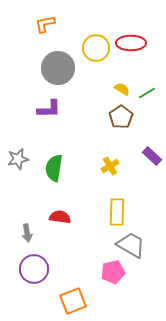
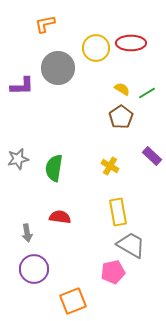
purple L-shape: moved 27 px left, 23 px up
yellow cross: rotated 30 degrees counterclockwise
yellow rectangle: moved 1 px right; rotated 12 degrees counterclockwise
